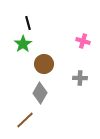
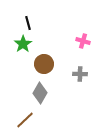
gray cross: moved 4 px up
